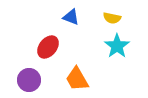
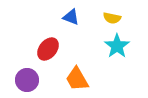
red ellipse: moved 2 px down
purple circle: moved 2 px left
